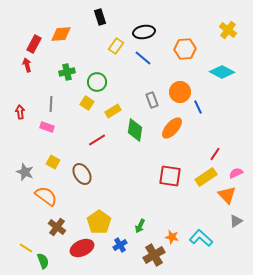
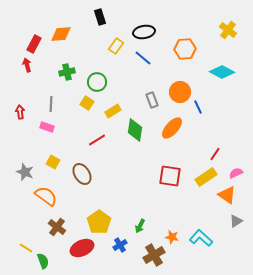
orange triangle at (227, 195): rotated 12 degrees counterclockwise
